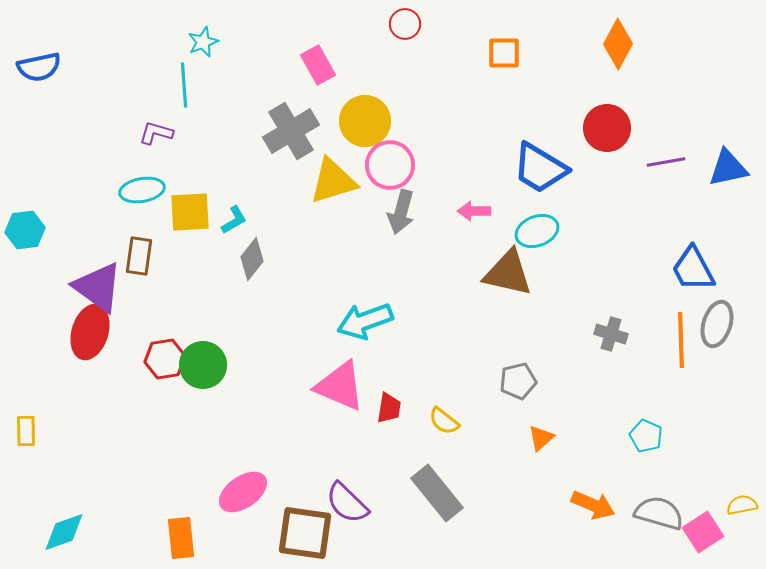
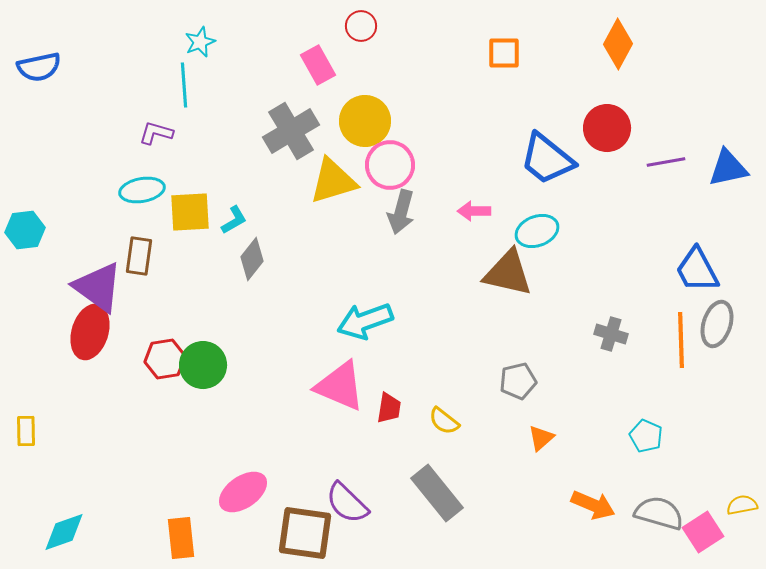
red circle at (405, 24): moved 44 px left, 2 px down
cyan star at (203, 42): moved 3 px left
blue trapezoid at (540, 168): moved 7 px right, 9 px up; rotated 8 degrees clockwise
blue trapezoid at (693, 269): moved 4 px right, 1 px down
